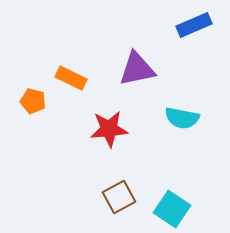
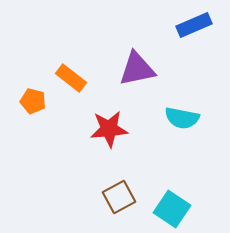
orange rectangle: rotated 12 degrees clockwise
